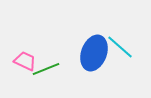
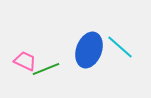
blue ellipse: moved 5 px left, 3 px up
